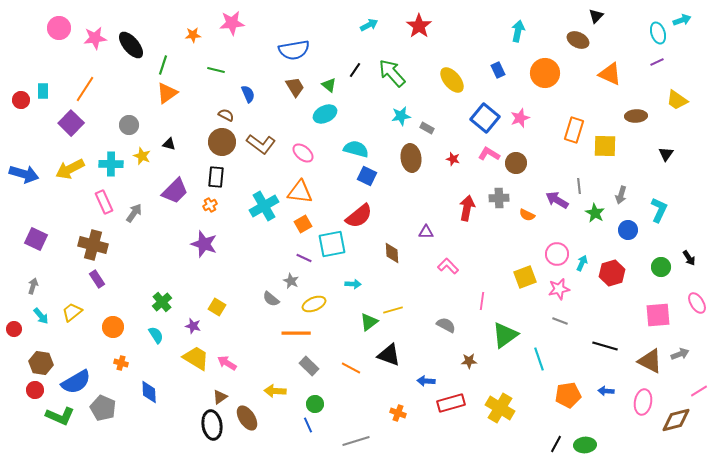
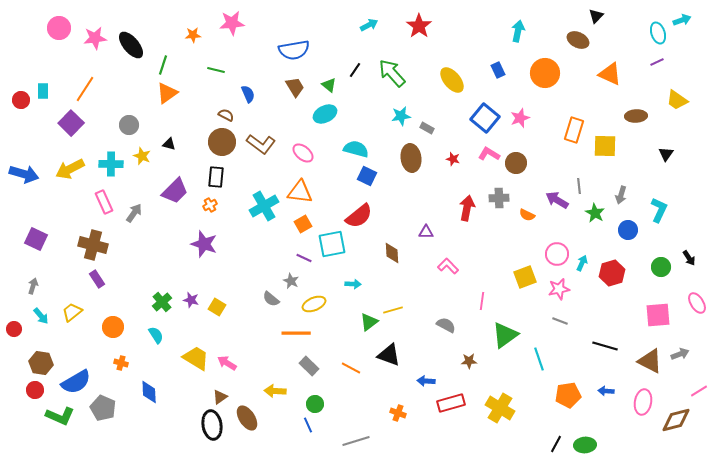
purple star at (193, 326): moved 2 px left, 26 px up
